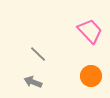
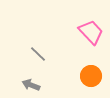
pink trapezoid: moved 1 px right, 1 px down
gray arrow: moved 2 px left, 3 px down
